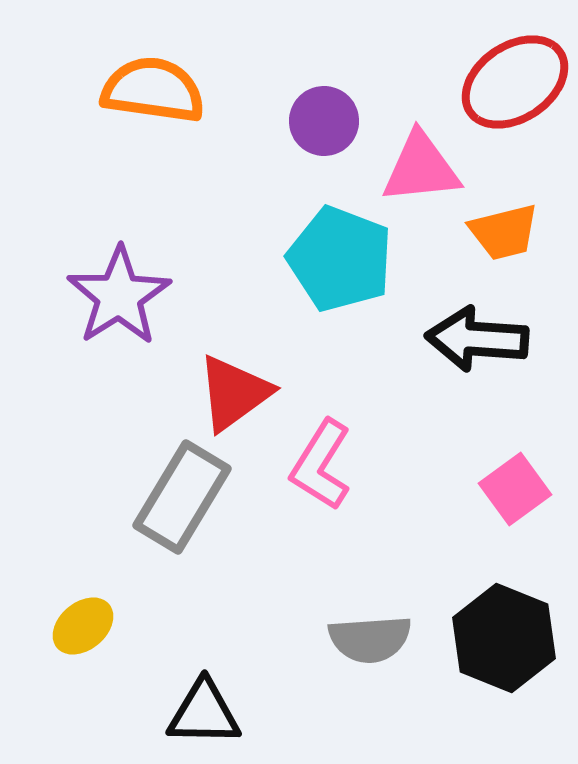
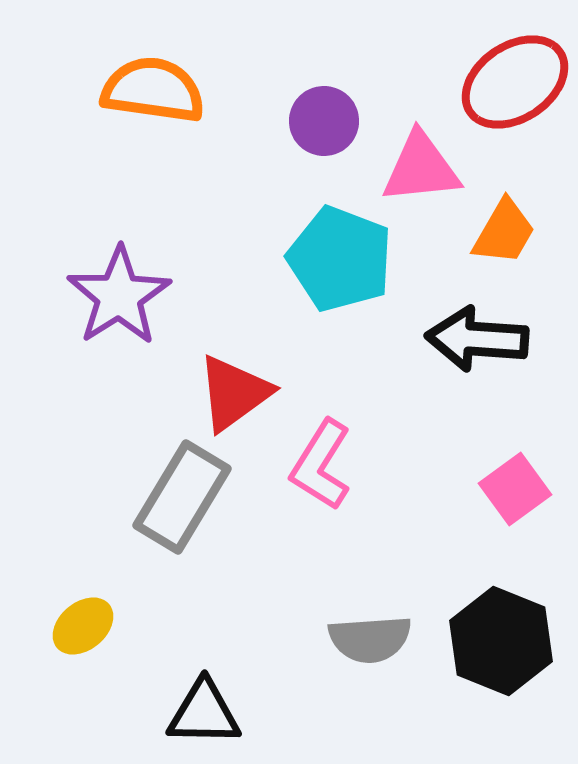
orange trapezoid: rotated 46 degrees counterclockwise
black hexagon: moved 3 px left, 3 px down
